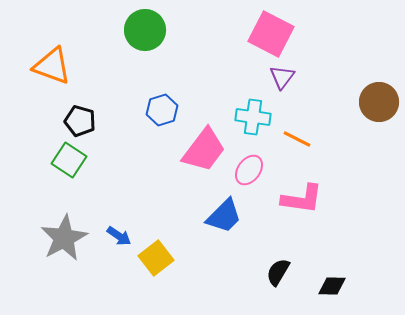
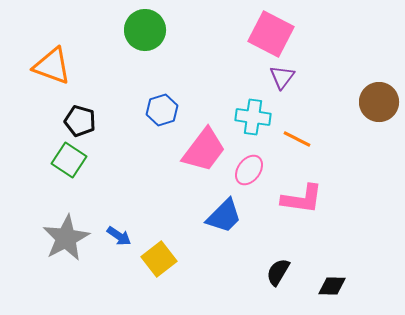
gray star: moved 2 px right
yellow square: moved 3 px right, 1 px down
